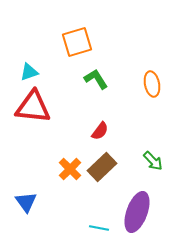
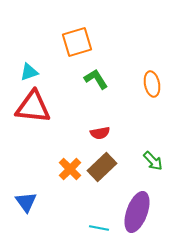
red semicircle: moved 2 px down; rotated 42 degrees clockwise
